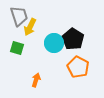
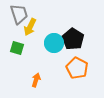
gray trapezoid: moved 2 px up
orange pentagon: moved 1 px left, 1 px down
